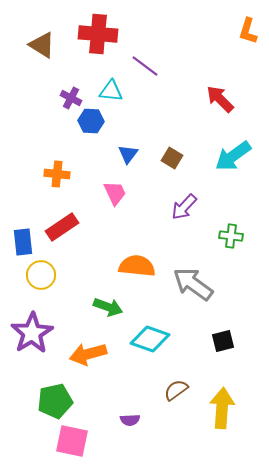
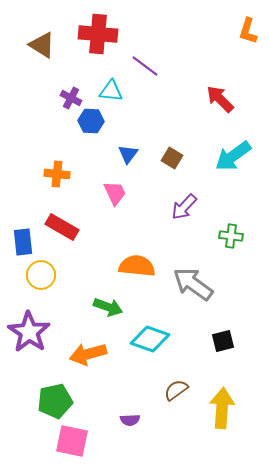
red rectangle: rotated 64 degrees clockwise
purple star: moved 3 px left, 1 px up; rotated 6 degrees counterclockwise
